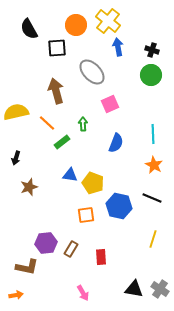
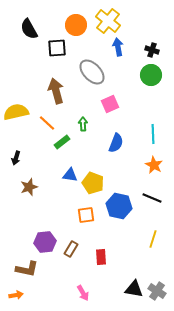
purple hexagon: moved 1 px left, 1 px up
brown L-shape: moved 2 px down
gray cross: moved 3 px left, 2 px down
